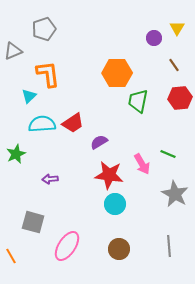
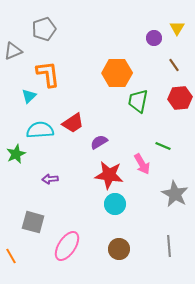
cyan semicircle: moved 2 px left, 6 px down
green line: moved 5 px left, 8 px up
